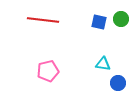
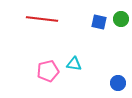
red line: moved 1 px left, 1 px up
cyan triangle: moved 29 px left
